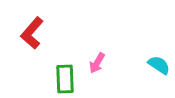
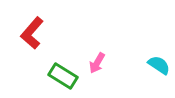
green rectangle: moved 2 px left, 3 px up; rotated 56 degrees counterclockwise
